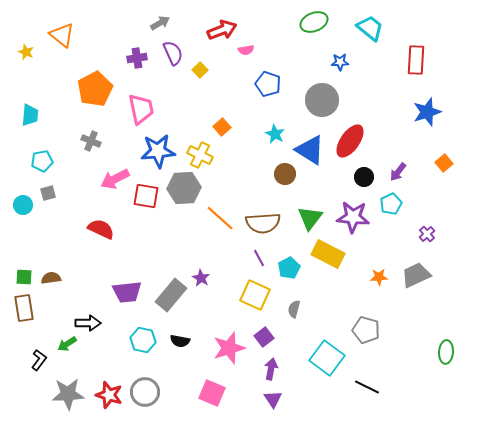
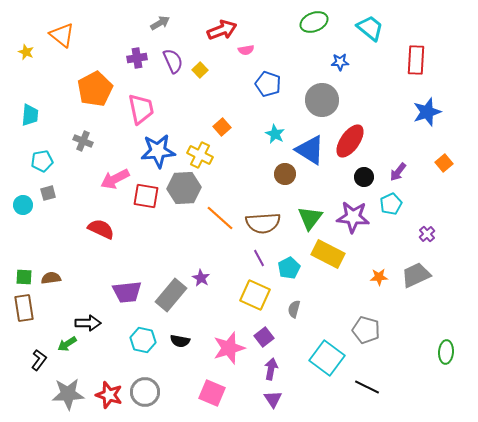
purple semicircle at (173, 53): moved 8 px down
gray cross at (91, 141): moved 8 px left
